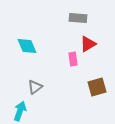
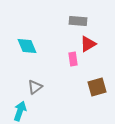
gray rectangle: moved 3 px down
